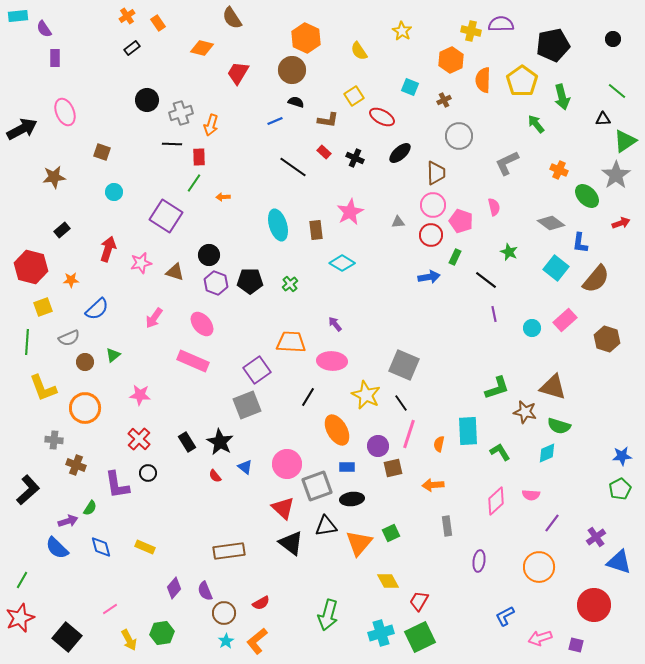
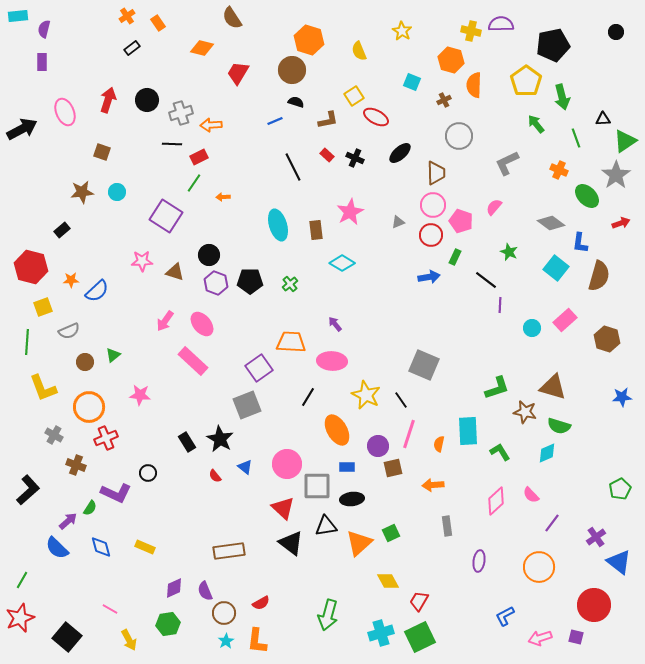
purple semicircle at (44, 29): rotated 48 degrees clockwise
orange hexagon at (306, 38): moved 3 px right, 2 px down; rotated 8 degrees counterclockwise
black circle at (613, 39): moved 3 px right, 7 px up
yellow semicircle at (359, 51): rotated 12 degrees clockwise
purple rectangle at (55, 58): moved 13 px left, 4 px down
orange hexagon at (451, 60): rotated 20 degrees counterclockwise
orange semicircle at (483, 80): moved 9 px left, 5 px down
yellow pentagon at (522, 81): moved 4 px right
cyan square at (410, 87): moved 2 px right, 5 px up
green line at (617, 91): moved 41 px left, 47 px down; rotated 30 degrees clockwise
red ellipse at (382, 117): moved 6 px left
brown L-shape at (328, 120): rotated 20 degrees counterclockwise
orange arrow at (211, 125): rotated 70 degrees clockwise
red rectangle at (324, 152): moved 3 px right, 3 px down
red rectangle at (199, 157): rotated 66 degrees clockwise
black line at (293, 167): rotated 28 degrees clockwise
brown star at (54, 177): moved 28 px right, 15 px down
cyan circle at (114, 192): moved 3 px right
pink semicircle at (494, 207): rotated 126 degrees counterclockwise
gray triangle at (398, 222): rotated 16 degrees counterclockwise
red arrow at (108, 249): moved 149 px up
pink star at (141, 263): moved 1 px right, 2 px up; rotated 10 degrees clockwise
brown semicircle at (596, 279): moved 3 px right, 3 px up; rotated 24 degrees counterclockwise
blue semicircle at (97, 309): moved 18 px up
purple line at (494, 314): moved 6 px right, 9 px up; rotated 14 degrees clockwise
pink arrow at (154, 318): moved 11 px right, 3 px down
gray semicircle at (69, 338): moved 7 px up
pink rectangle at (193, 361): rotated 20 degrees clockwise
gray square at (404, 365): moved 20 px right
purple square at (257, 370): moved 2 px right, 2 px up
black line at (401, 403): moved 3 px up
orange circle at (85, 408): moved 4 px right, 1 px up
red cross at (139, 439): moved 33 px left, 1 px up; rotated 25 degrees clockwise
gray cross at (54, 440): moved 5 px up; rotated 24 degrees clockwise
black star at (220, 442): moved 3 px up
blue star at (622, 456): moved 59 px up
purple L-shape at (117, 485): moved 1 px left, 8 px down; rotated 56 degrees counterclockwise
gray square at (317, 486): rotated 20 degrees clockwise
pink semicircle at (531, 495): rotated 42 degrees clockwise
purple arrow at (68, 521): rotated 24 degrees counterclockwise
orange triangle at (359, 543): rotated 8 degrees clockwise
blue triangle at (619, 562): rotated 20 degrees clockwise
purple diamond at (174, 588): rotated 25 degrees clockwise
pink line at (110, 609): rotated 63 degrees clockwise
green hexagon at (162, 633): moved 6 px right, 9 px up
orange L-shape at (257, 641): rotated 44 degrees counterclockwise
purple square at (576, 645): moved 8 px up
